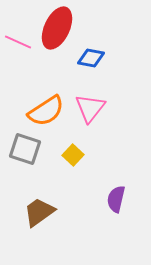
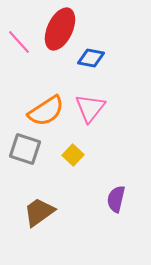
red ellipse: moved 3 px right, 1 px down
pink line: moved 1 px right; rotated 24 degrees clockwise
